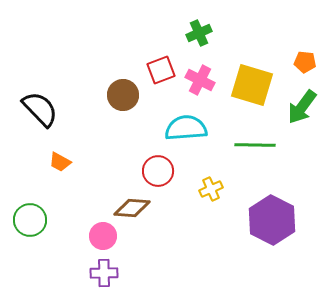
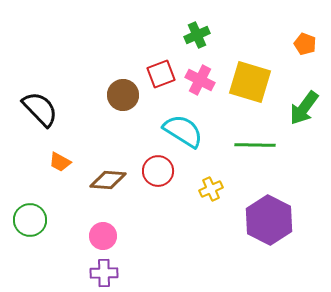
green cross: moved 2 px left, 2 px down
orange pentagon: moved 18 px up; rotated 15 degrees clockwise
red square: moved 4 px down
yellow square: moved 2 px left, 3 px up
green arrow: moved 2 px right, 1 px down
cyan semicircle: moved 3 px left, 3 px down; rotated 36 degrees clockwise
brown diamond: moved 24 px left, 28 px up
purple hexagon: moved 3 px left
